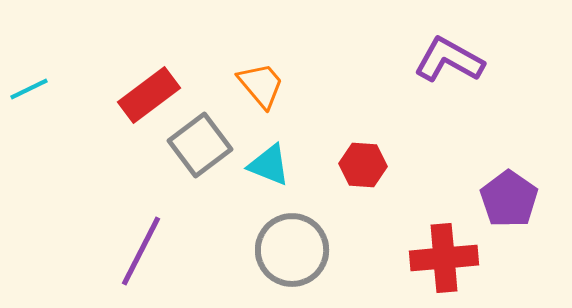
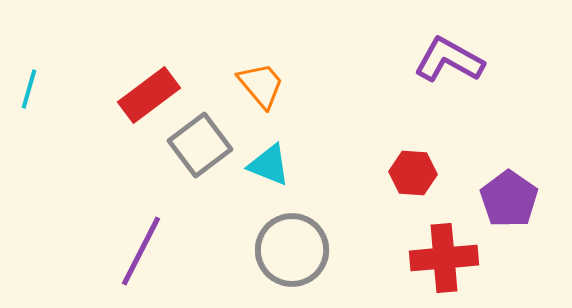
cyan line: rotated 48 degrees counterclockwise
red hexagon: moved 50 px right, 8 px down
